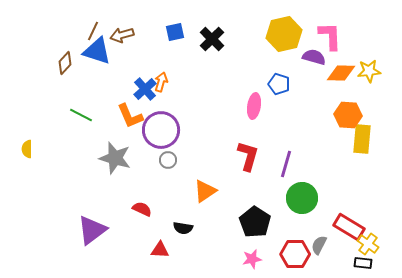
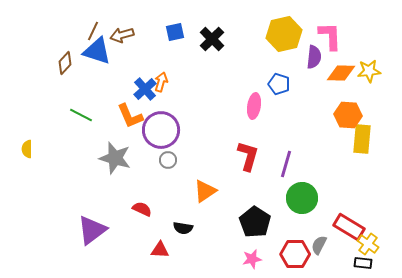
purple semicircle: rotated 80 degrees clockwise
